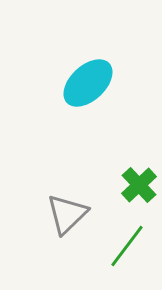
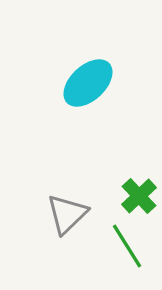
green cross: moved 11 px down
green line: rotated 69 degrees counterclockwise
